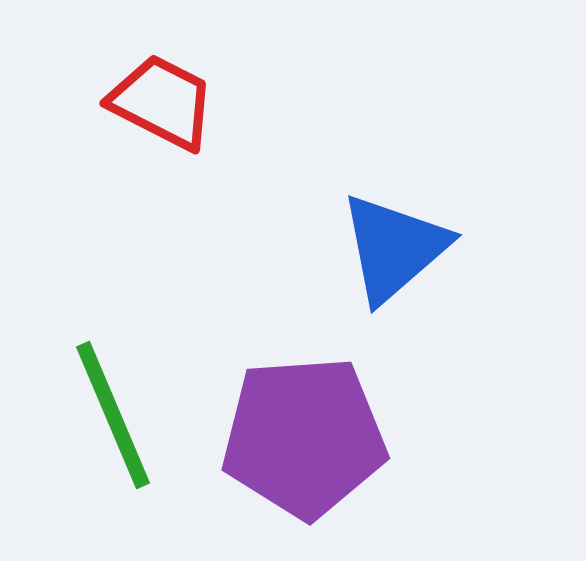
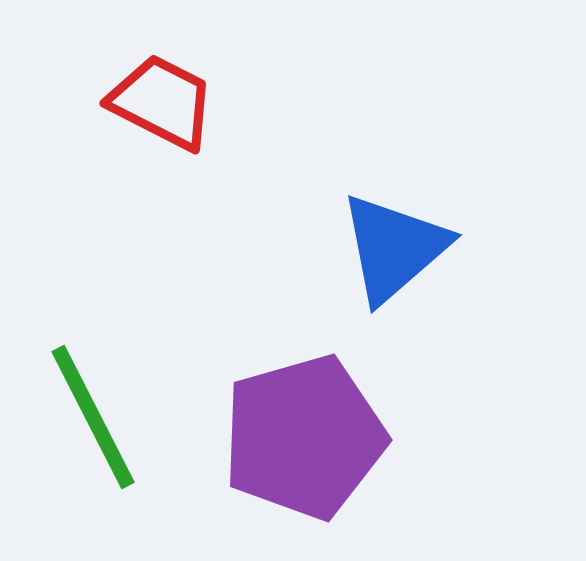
green line: moved 20 px left, 2 px down; rotated 4 degrees counterclockwise
purple pentagon: rotated 12 degrees counterclockwise
